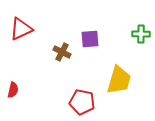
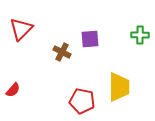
red triangle: rotated 20 degrees counterclockwise
green cross: moved 1 px left, 1 px down
yellow trapezoid: moved 7 px down; rotated 16 degrees counterclockwise
red semicircle: rotated 28 degrees clockwise
red pentagon: moved 1 px up
